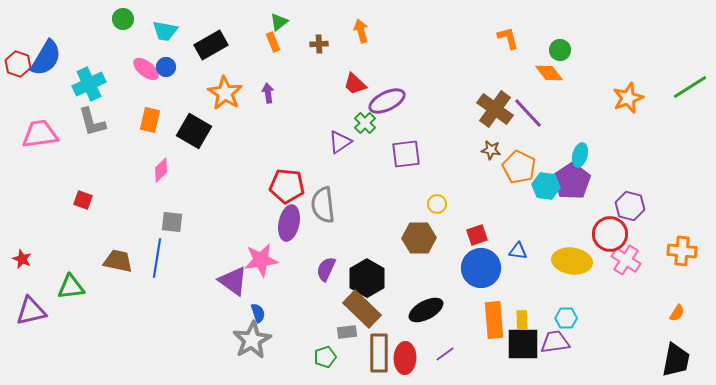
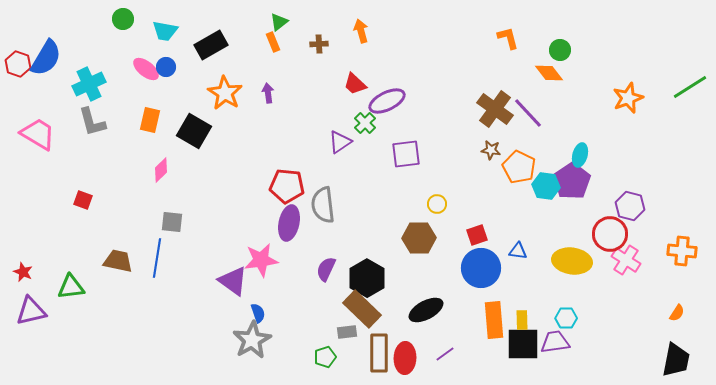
pink trapezoid at (40, 134): moved 2 px left; rotated 39 degrees clockwise
red star at (22, 259): moved 1 px right, 13 px down
